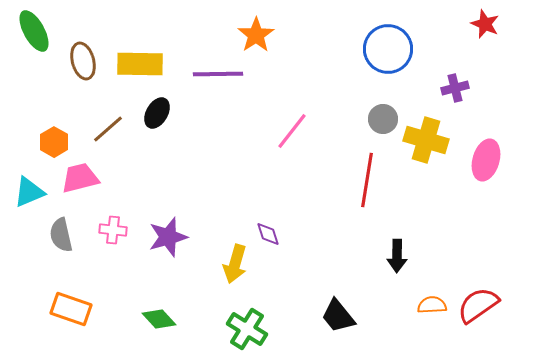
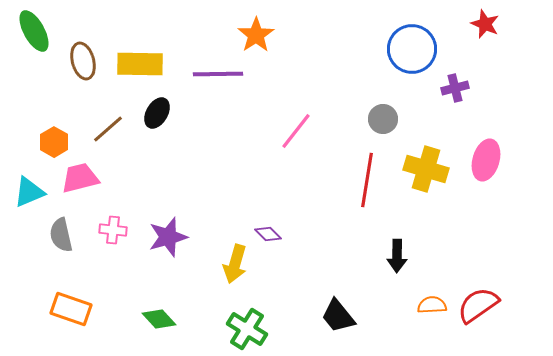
blue circle: moved 24 px right
pink line: moved 4 px right
yellow cross: moved 29 px down
purple diamond: rotated 28 degrees counterclockwise
